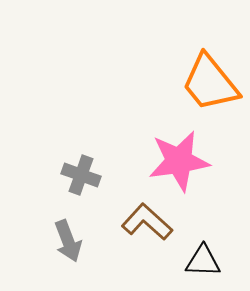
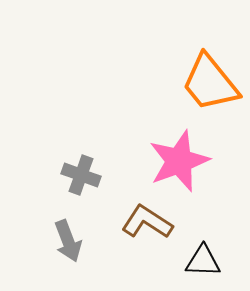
pink star: rotated 12 degrees counterclockwise
brown L-shape: rotated 9 degrees counterclockwise
